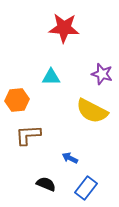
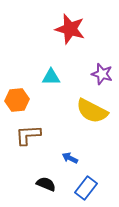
red star: moved 6 px right, 1 px down; rotated 12 degrees clockwise
